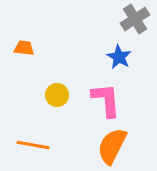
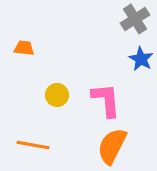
blue star: moved 22 px right, 2 px down
